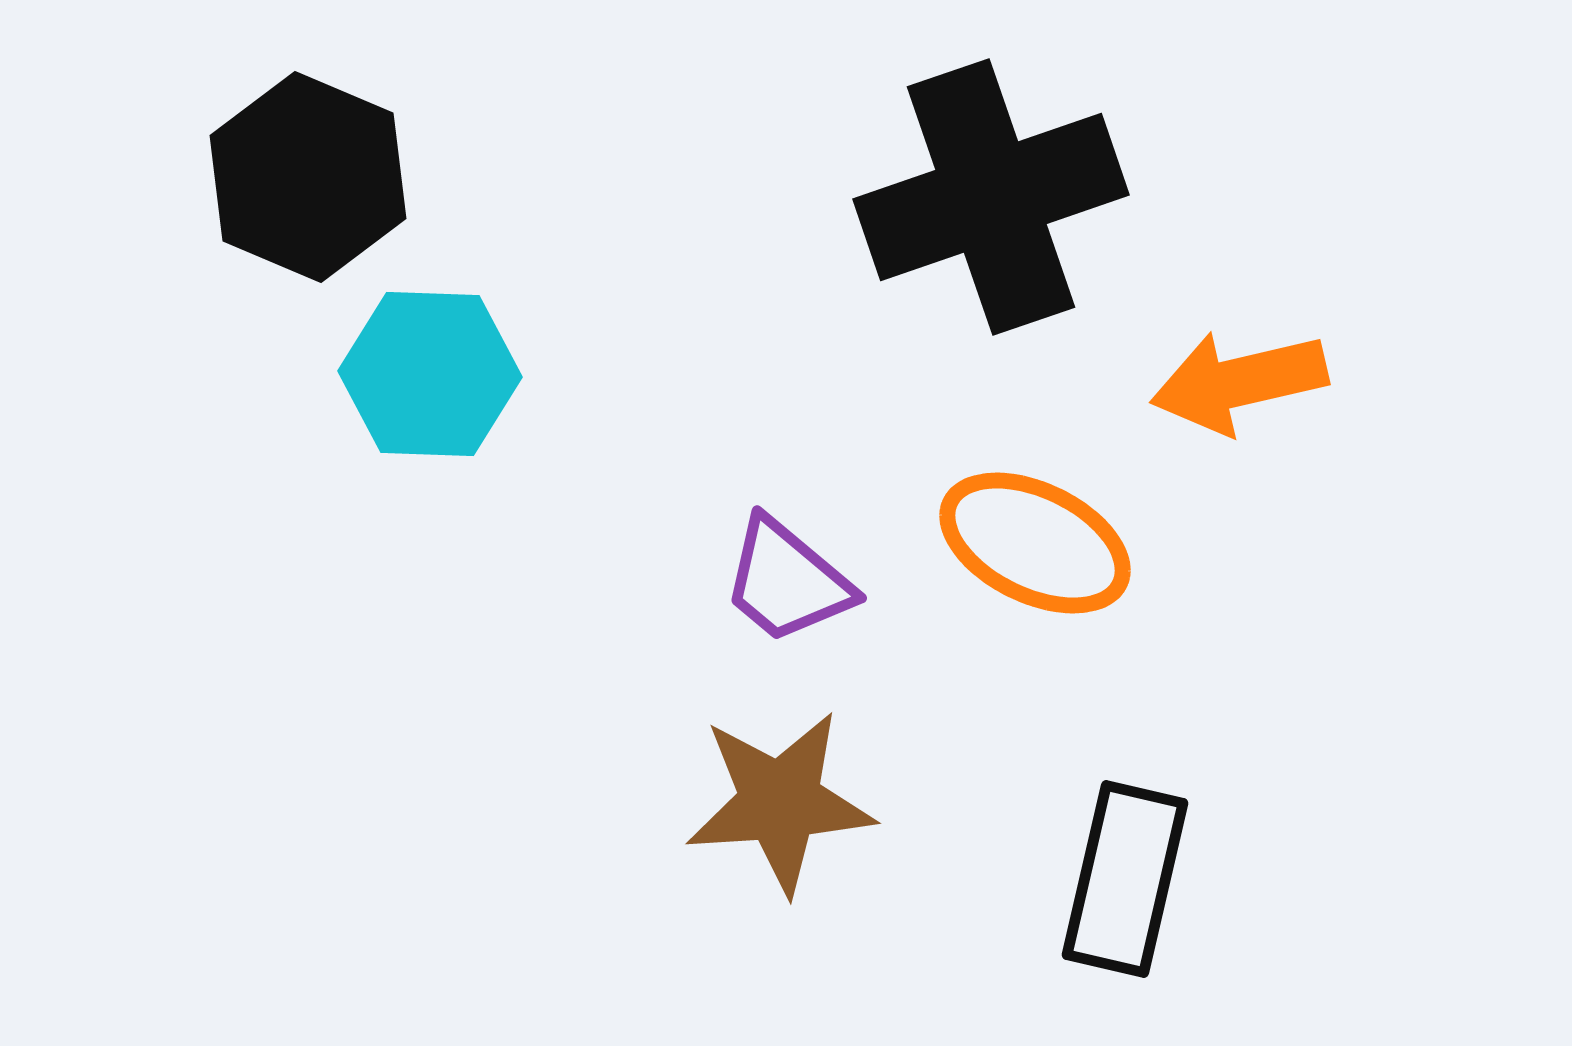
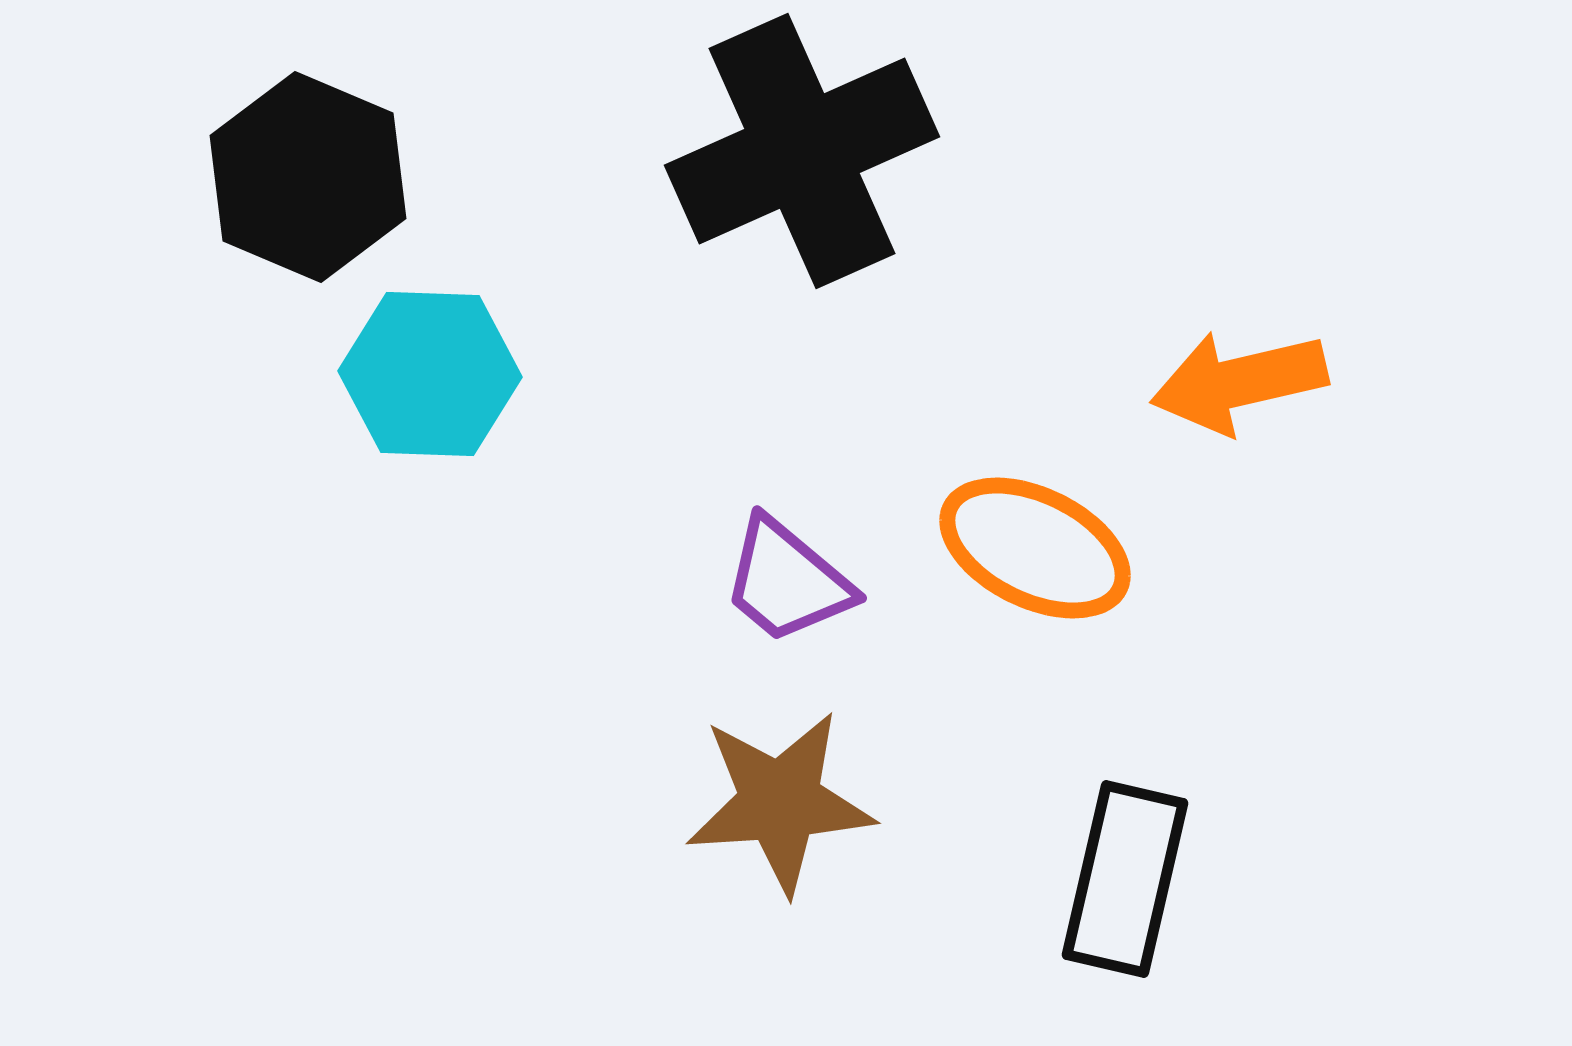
black cross: moved 189 px left, 46 px up; rotated 5 degrees counterclockwise
orange ellipse: moved 5 px down
